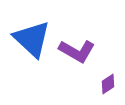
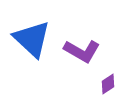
purple L-shape: moved 5 px right
